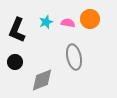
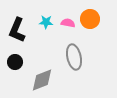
cyan star: rotated 24 degrees clockwise
